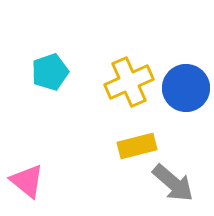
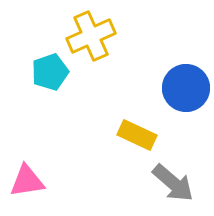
yellow cross: moved 38 px left, 46 px up
yellow rectangle: moved 11 px up; rotated 39 degrees clockwise
pink triangle: rotated 48 degrees counterclockwise
